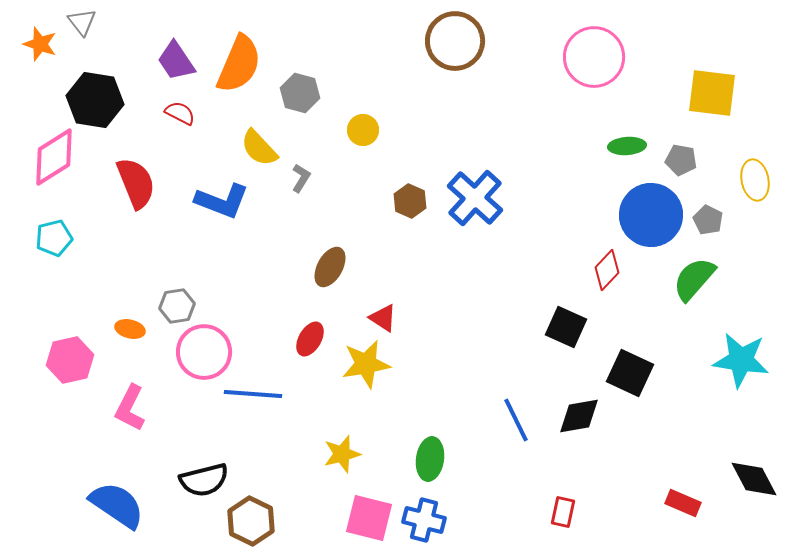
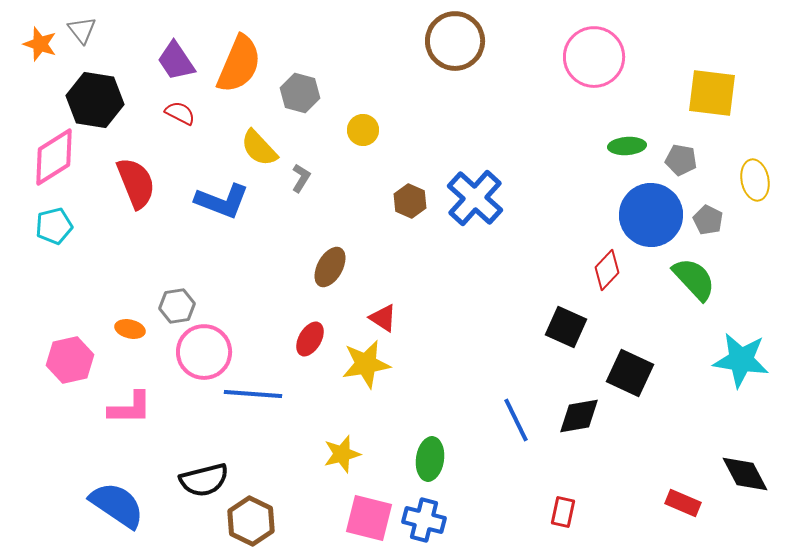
gray triangle at (82, 22): moved 8 px down
cyan pentagon at (54, 238): moved 12 px up
green semicircle at (694, 279): rotated 96 degrees clockwise
pink L-shape at (130, 408): rotated 117 degrees counterclockwise
black diamond at (754, 479): moved 9 px left, 5 px up
